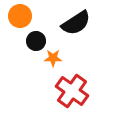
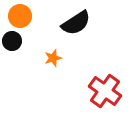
black circle: moved 24 px left
orange star: rotated 18 degrees counterclockwise
red cross: moved 33 px right
